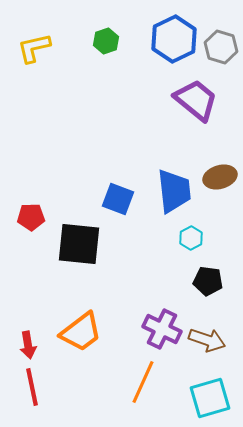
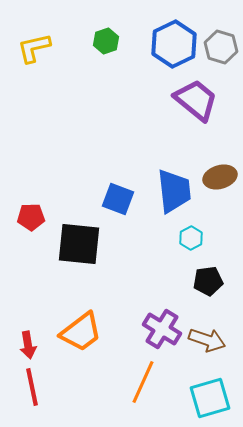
blue hexagon: moved 5 px down
black pentagon: rotated 16 degrees counterclockwise
purple cross: rotated 6 degrees clockwise
